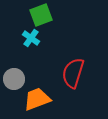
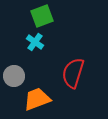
green square: moved 1 px right, 1 px down
cyan cross: moved 4 px right, 4 px down
gray circle: moved 3 px up
